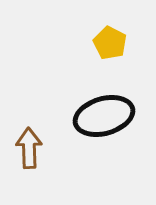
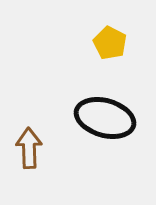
black ellipse: moved 1 px right, 2 px down; rotated 32 degrees clockwise
